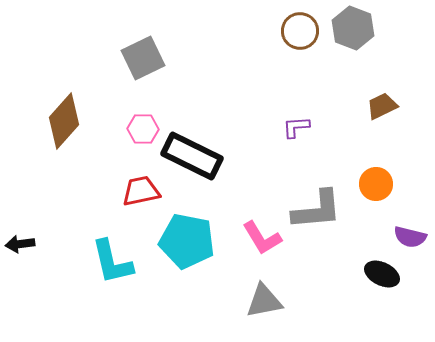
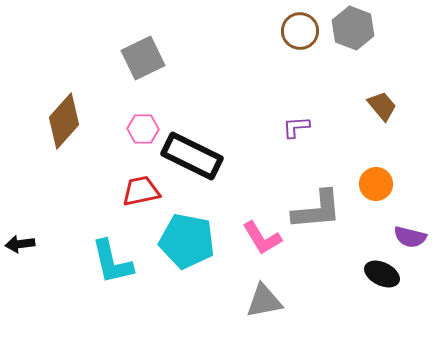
brown trapezoid: rotated 76 degrees clockwise
